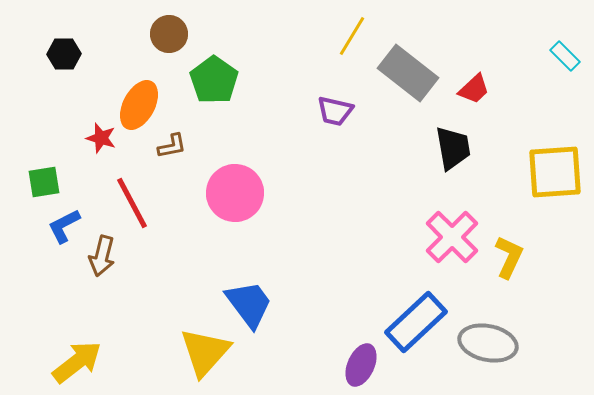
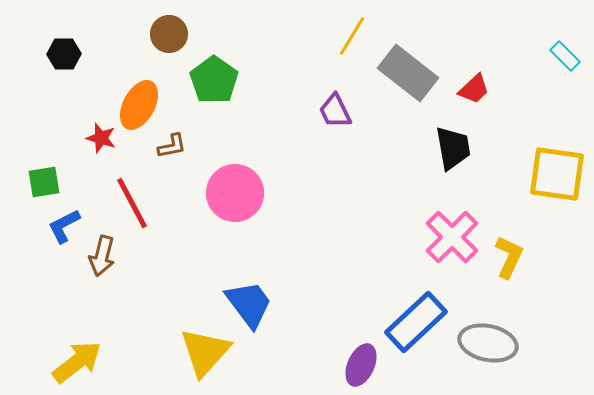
purple trapezoid: rotated 51 degrees clockwise
yellow square: moved 2 px right, 2 px down; rotated 12 degrees clockwise
